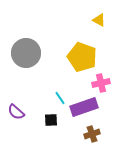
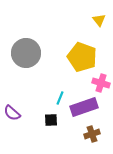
yellow triangle: rotated 24 degrees clockwise
pink cross: rotated 30 degrees clockwise
cyan line: rotated 56 degrees clockwise
purple semicircle: moved 4 px left, 1 px down
